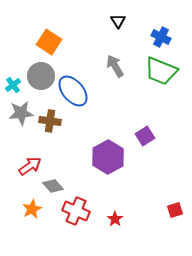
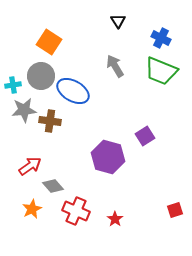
blue cross: moved 1 px down
cyan cross: rotated 28 degrees clockwise
blue ellipse: rotated 20 degrees counterclockwise
gray star: moved 3 px right, 3 px up
purple hexagon: rotated 16 degrees counterclockwise
